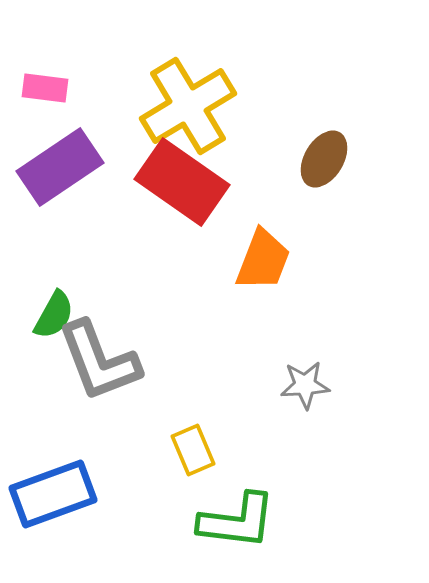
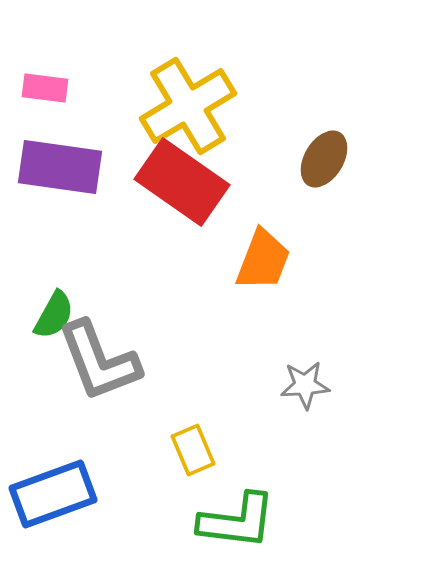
purple rectangle: rotated 42 degrees clockwise
